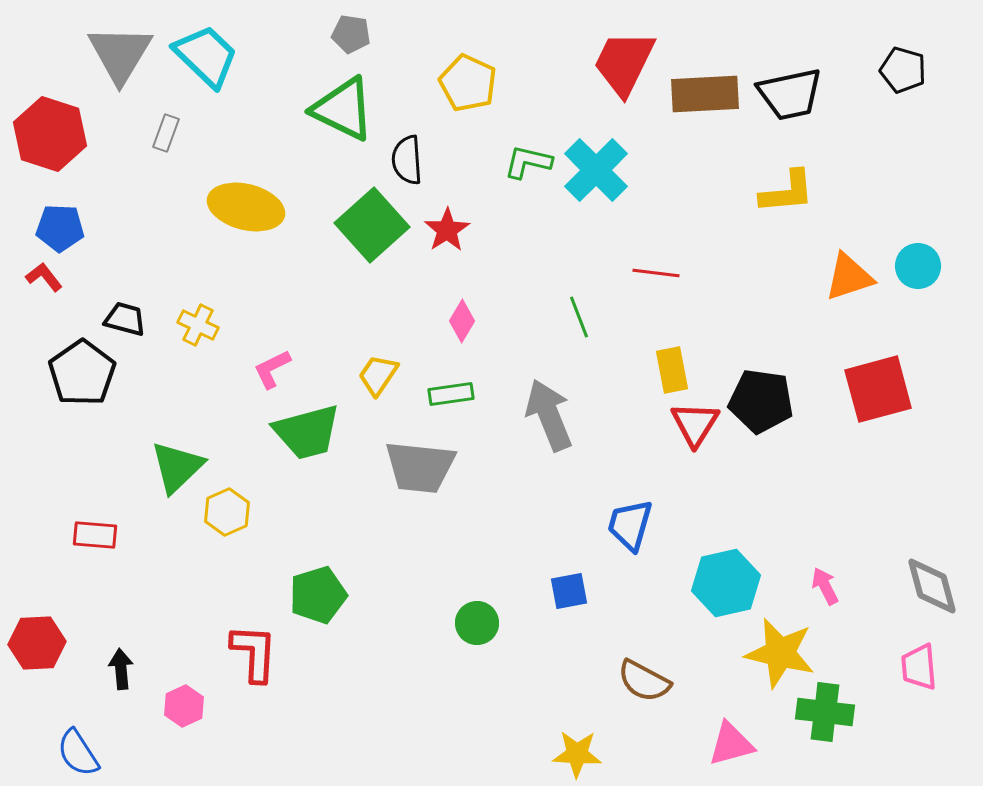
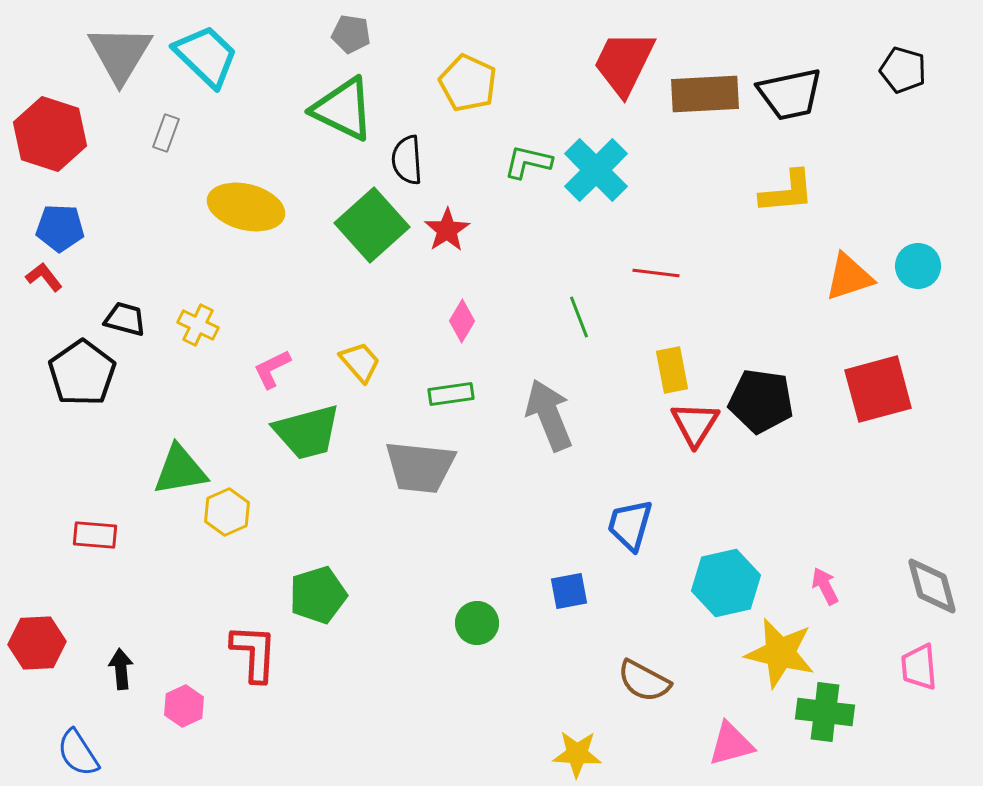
yellow trapezoid at (378, 375): moved 18 px left, 13 px up; rotated 105 degrees clockwise
green triangle at (177, 467): moved 3 px right, 3 px down; rotated 34 degrees clockwise
